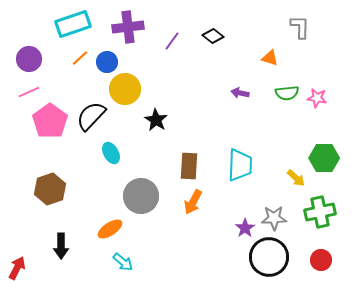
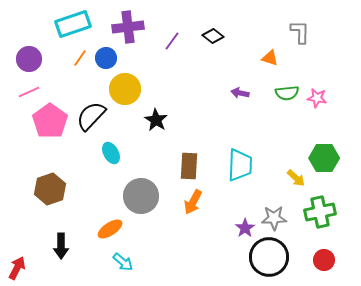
gray L-shape: moved 5 px down
orange line: rotated 12 degrees counterclockwise
blue circle: moved 1 px left, 4 px up
red circle: moved 3 px right
